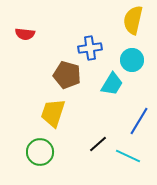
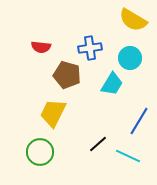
yellow semicircle: rotated 72 degrees counterclockwise
red semicircle: moved 16 px right, 13 px down
cyan circle: moved 2 px left, 2 px up
yellow trapezoid: rotated 8 degrees clockwise
